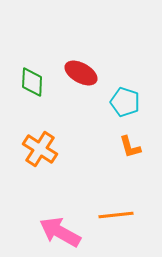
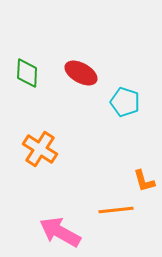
green diamond: moved 5 px left, 9 px up
orange L-shape: moved 14 px right, 34 px down
orange line: moved 5 px up
